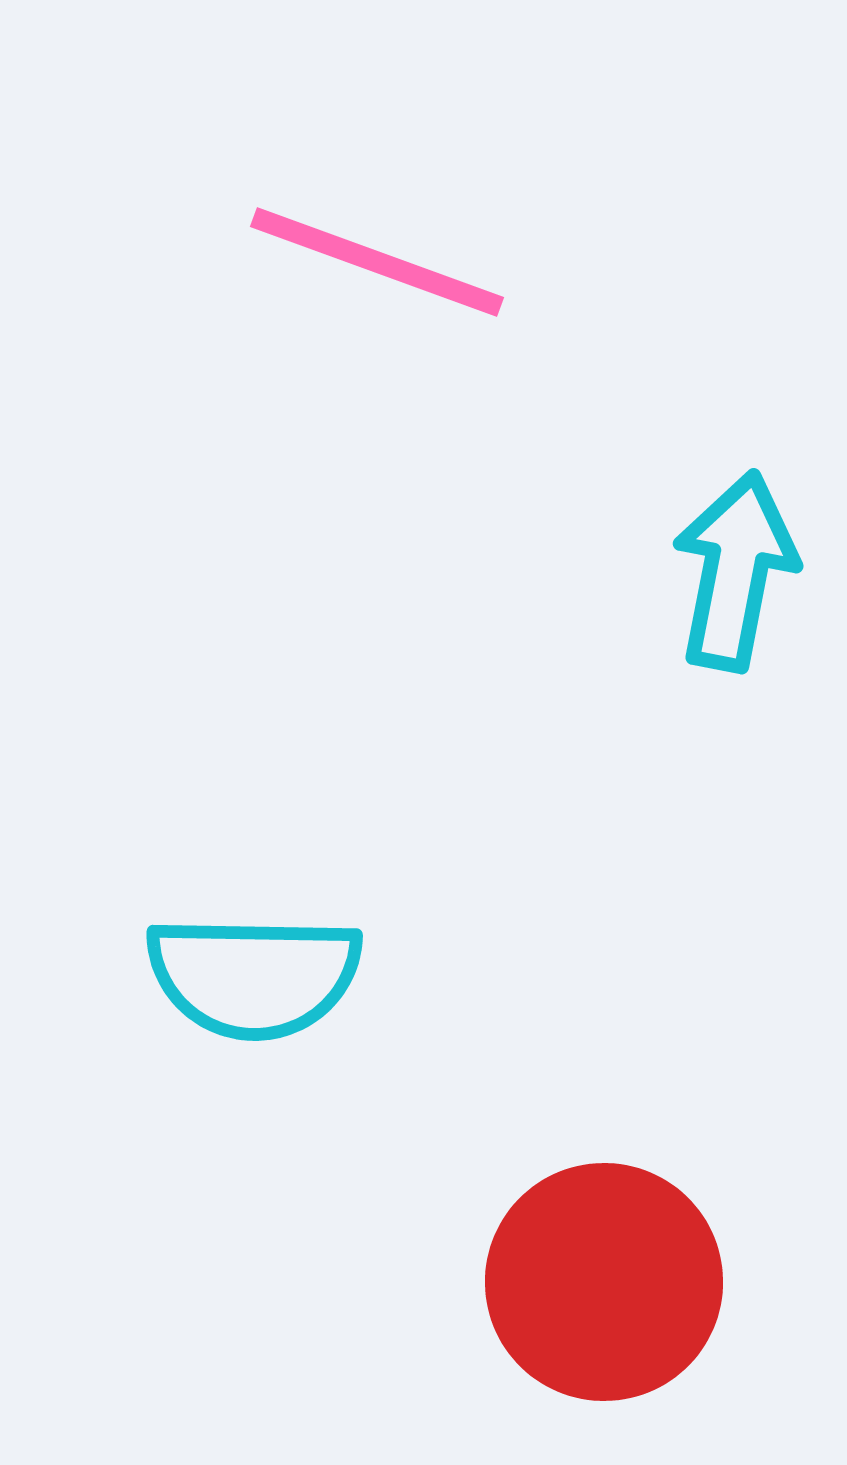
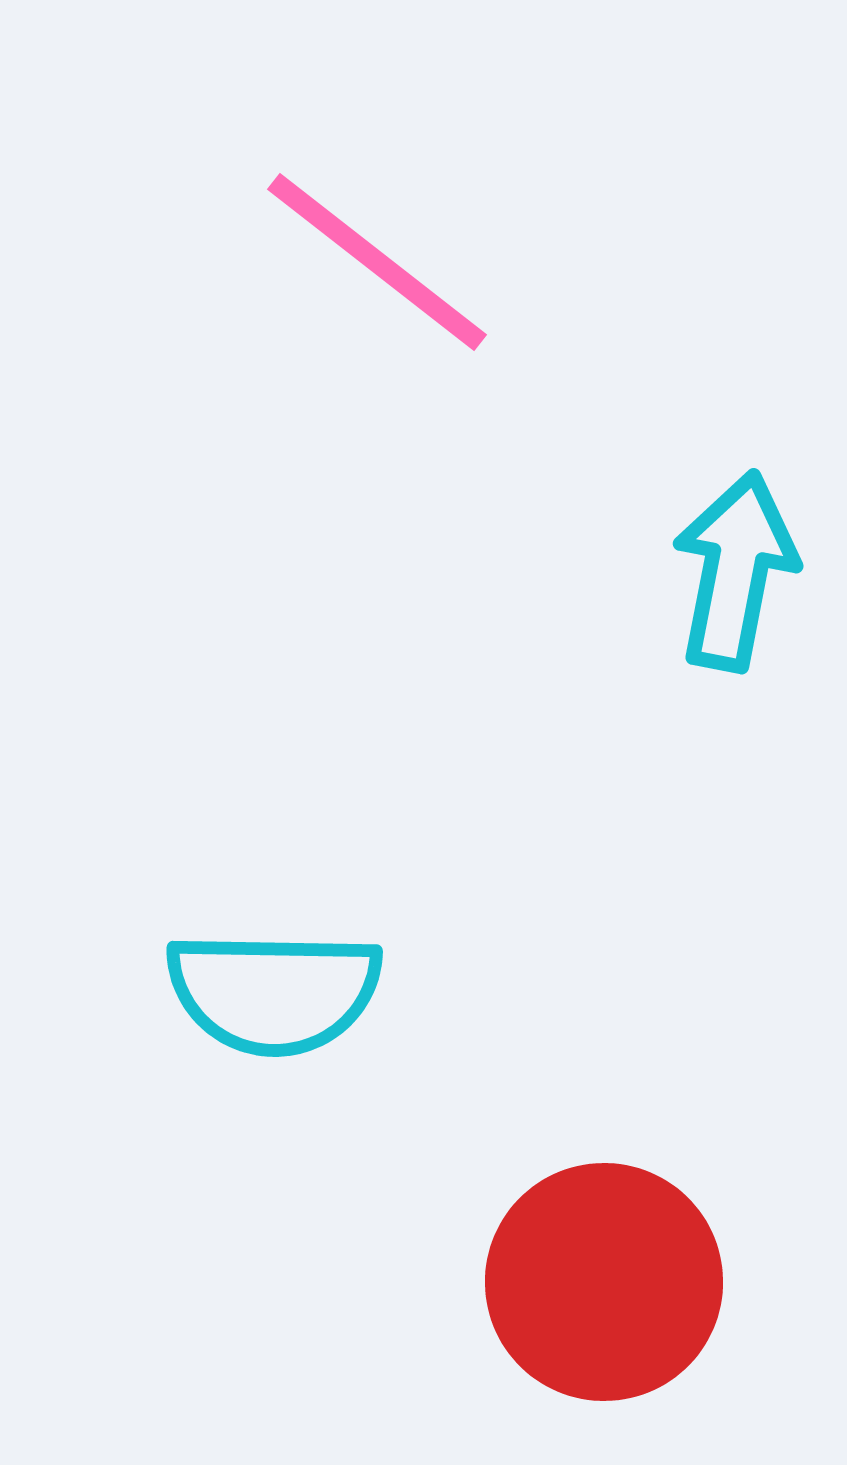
pink line: rotated 18 degrees clockwise
cyan semicircle: moved 20 px right, 16 px down
